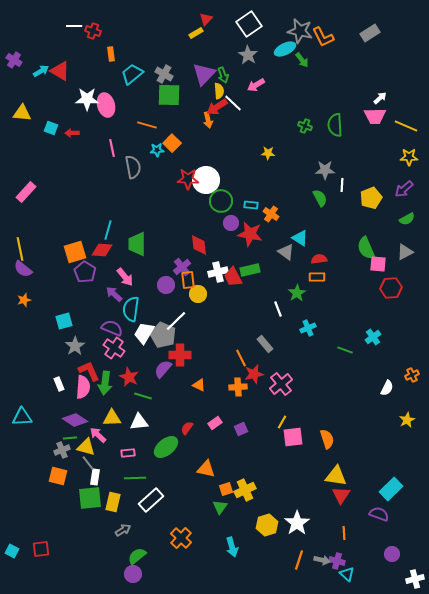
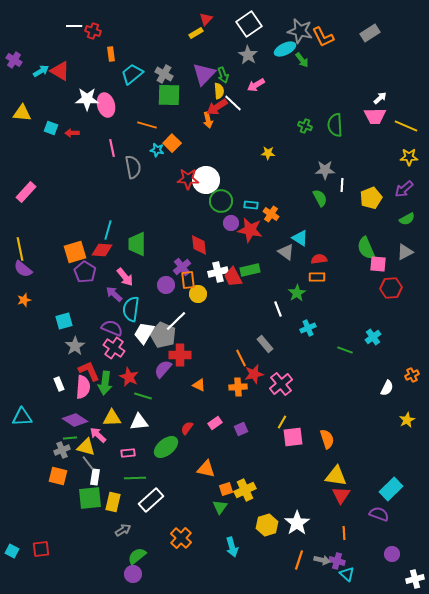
cyan star at (157, 150): rotated 16 degrees clockwise
red star at (250, 234): moved 4 px up
